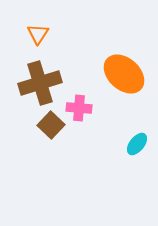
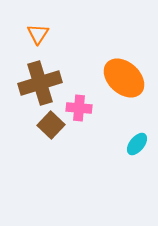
orange ellipse: moved 4 px down
